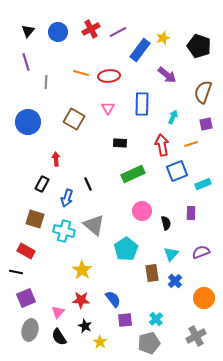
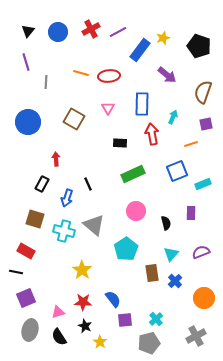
red arrow at (162, 145): moved 10 px left, 11 px up
pink circle at (142, 211): moved 6 px left
red star at (81, 300): moved 2 px right, 2 px down
pink triangle at (58, 312): rotated 32 degrees clockwise
